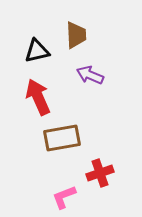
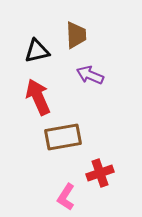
brown rectangle: moved 1 px right, 1 px up
pink L-shape: moved 2 px right; rotated 36 degrees counterclockwise
